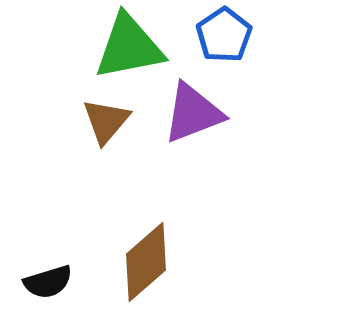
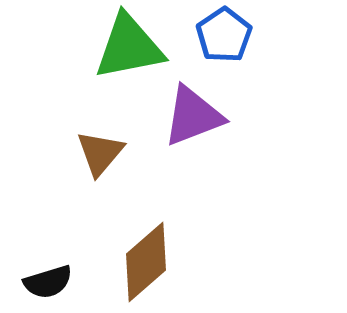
purple triangle: moved 3 px down
brown triangle: moved 6 px left, 32 px down
